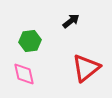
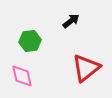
pink diamond: moved 2 px left, 2 px down
